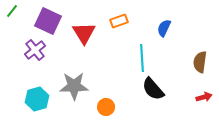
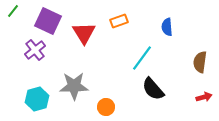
green line: moved 1 px right
blue semicircle: moved 3 px right, 1 px up; rotated 30 degrees counterclockwise
cyan line: rotated 40 degrees clockwise
